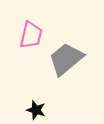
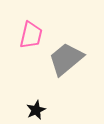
black star: rotated 30 degrees clockwise
